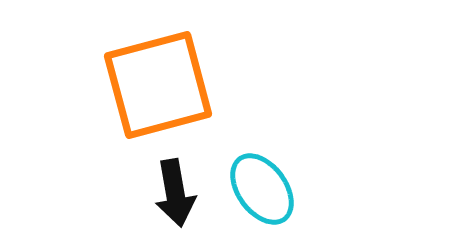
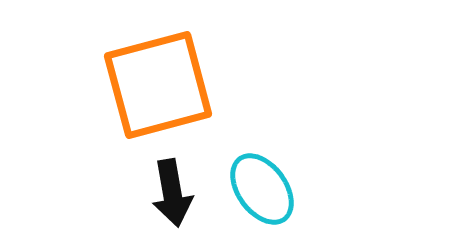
black arrow: moved 3 px left
